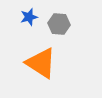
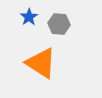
blue star: rotated 18 degrees counterclockwise
